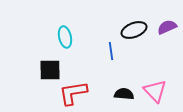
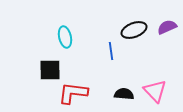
red L-shape: rotated 16 degrees clockwise
